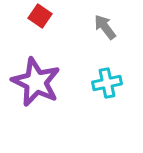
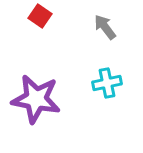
purple star: moved 17 px down; rotated 15 degrees counterclockwise
